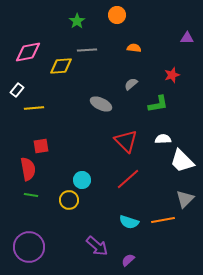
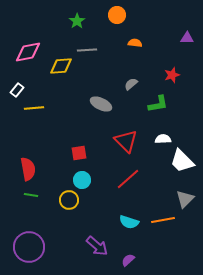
orange semicircle: moved 1 px right, 5 px up
red square: moved 38 px right, 7 px down
